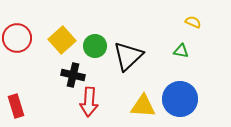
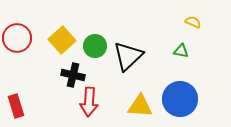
yellow triangle: moved 3 px left
